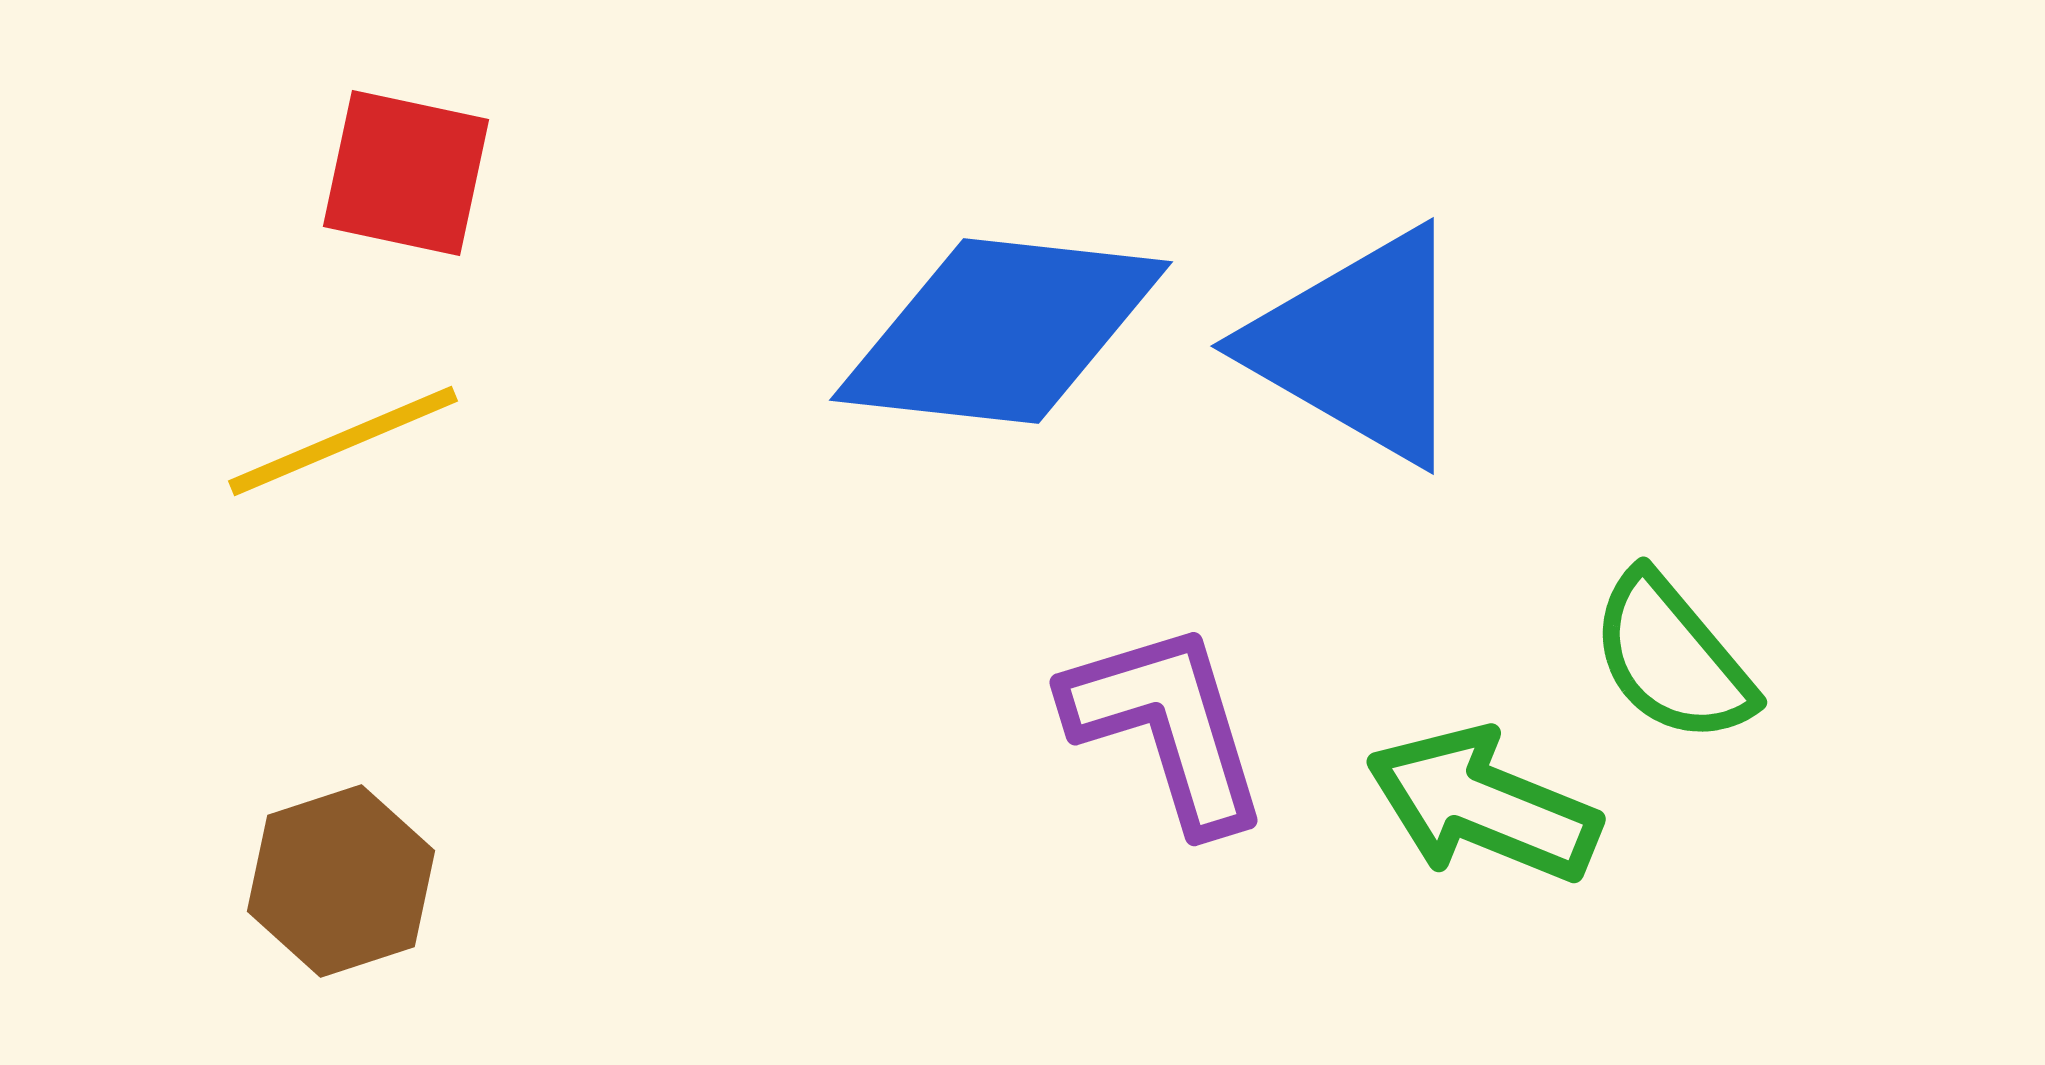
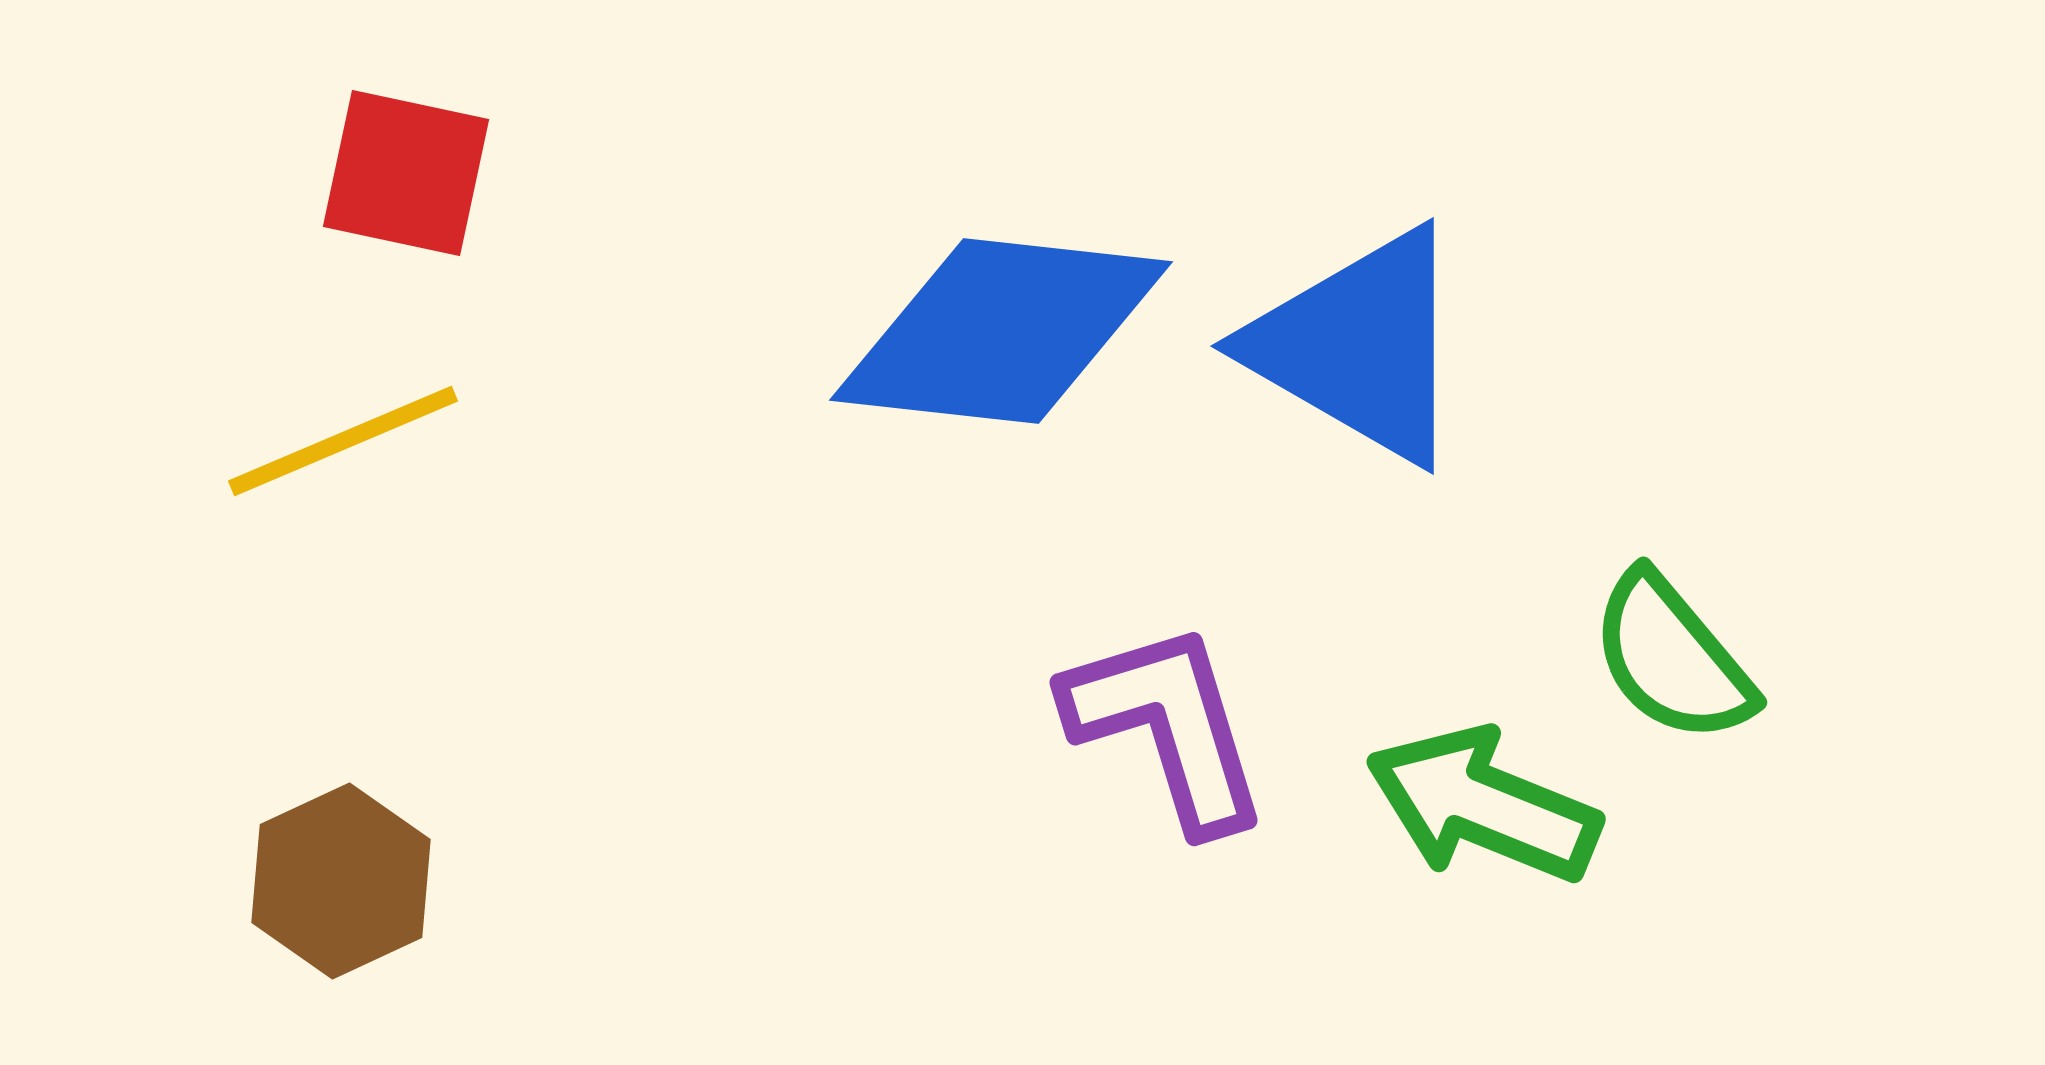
brown hexagon: rotated 7 degrees counterclockwise
